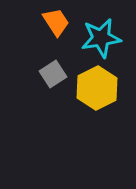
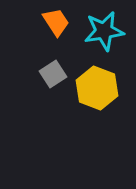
cyan star: moved 3 px right, 7 px up
yellow hexagon: rotated 12 degrees counterclockwise
